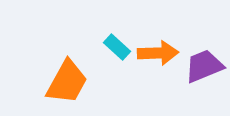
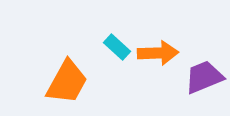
purple trapezoid: moved 11 px down
